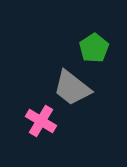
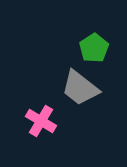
gray trapezoid: moved 8 px right
